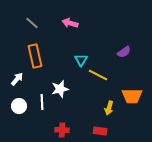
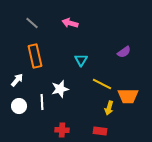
yellow line: moved 4 px right, 9 px down
white arrow: moved 1 px down
orange trapezoid: moved 4 px left
